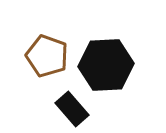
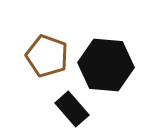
black hexagon: rotated 8 degrees clockwise
